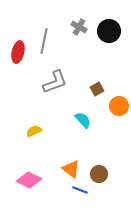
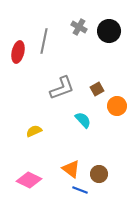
gray L-shape: moved 7 px right, 6 px down
orange circle: moved 2 px left
